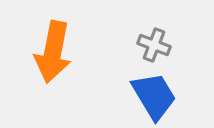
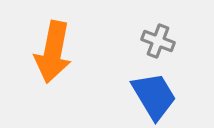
gray cross: moved 4 px right, 4 px up
